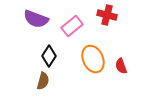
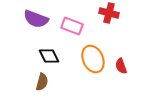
red cross: moved 2 px right, 2 px up
pink rectangle: rotated 60 degrees clockwise
black diamond: rotated 60 degrees counterclockwise
brown semicircle: moved 1 px left, 1 px down
